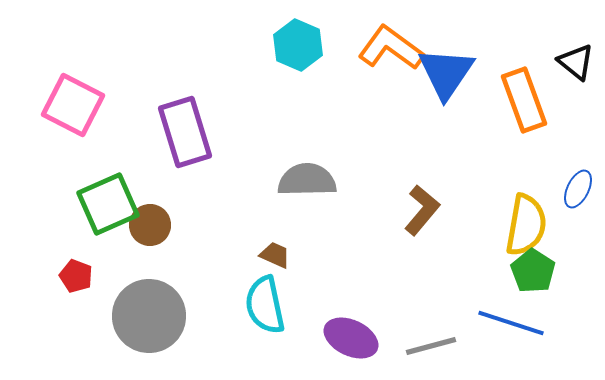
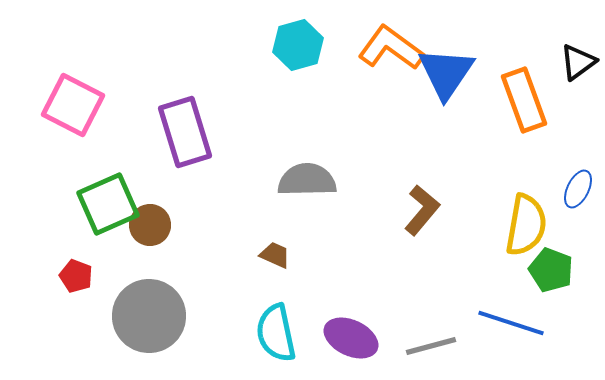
cyan hexagon: rotated 21 degrees clockwise
black triangle: moved 2 px right; rotated 45 degrees clockwise
green pentagon: moved 18 px right, 1 px up; rotated 12 degrees counterclockwise
cyan semicircle: moved 11 px right, 28 px down
